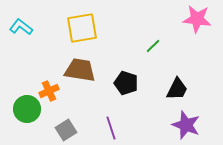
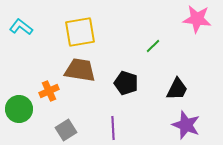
yellow square: moved 2 px left, 4 px down
green circle: moved 8 px left
purple line: moved 2 px right; rotated 15 degrees clockwise
